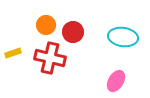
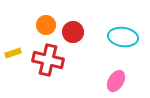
red cross: moved 2 px left, 2 px down
